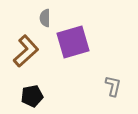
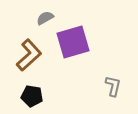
gray semicircle: rotated 60 degrees clockwise
brown L-shape: moved 3 px right, 4 px down
black pentagon: rotated 20 degrees clockwise
